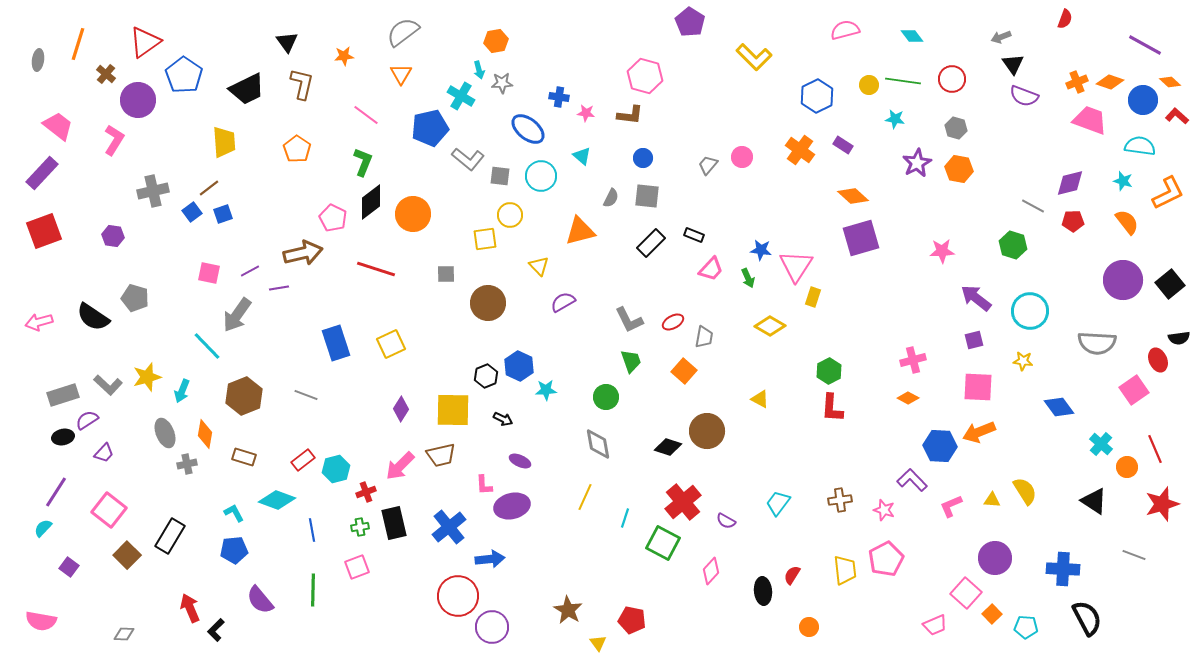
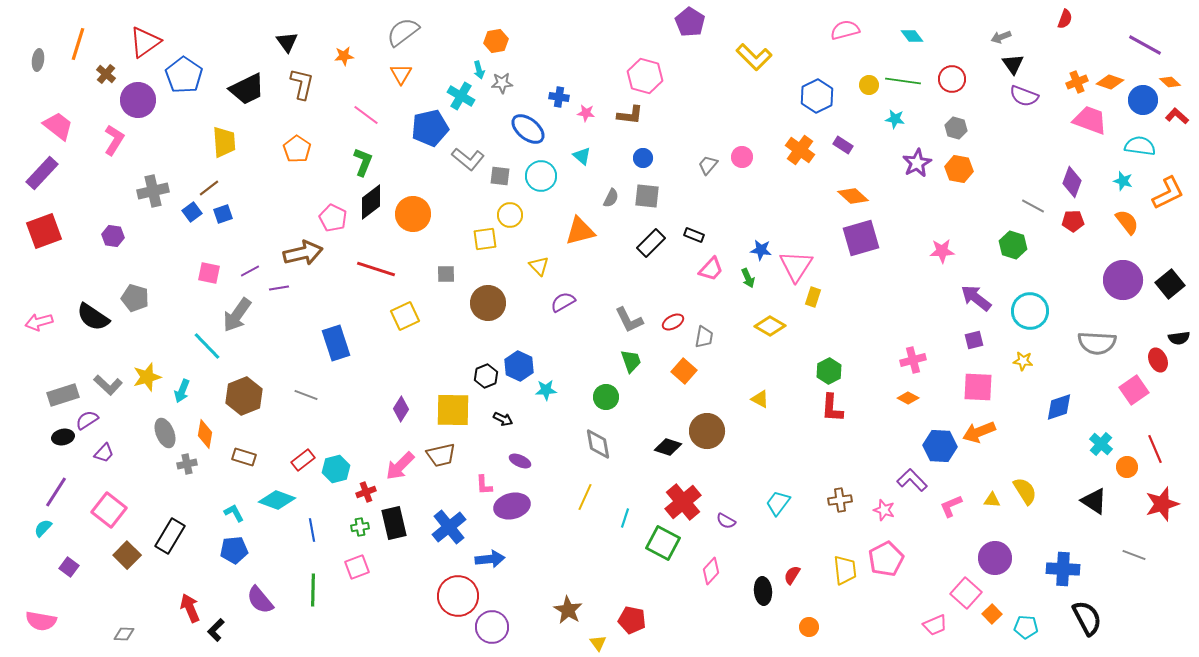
purple diamond at (1070, 183): moved 2 px right, 1 px up; rotated 56 degrees counterclockwise
yellow square at (391, 344): moved 14 px right, 28 px up
blue diamond at (1059, 407): rotated 72 degrees counterclockwise
